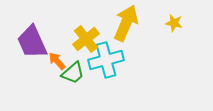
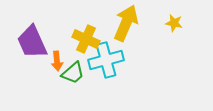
yellow cross: rotated 28 degrees counterclockwise
orange arrow: rotated 144 degrees counterclockwise
